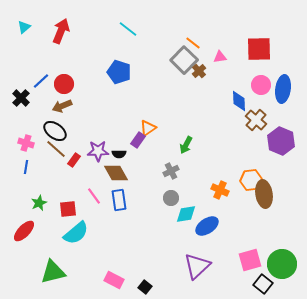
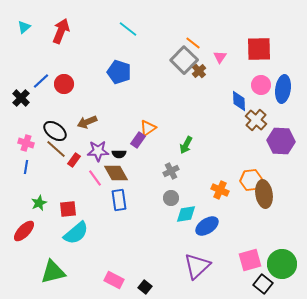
pink triangle at (220, 57): rotated 48 degrees counterclockwise
brown arrow at (62, 106): moved 25 px right, 16 px down
purple hexagon at (281, 141): rotated 20 degrees counterclockwise
pink line at (94, 196): moved 1 px right, 18 px up
